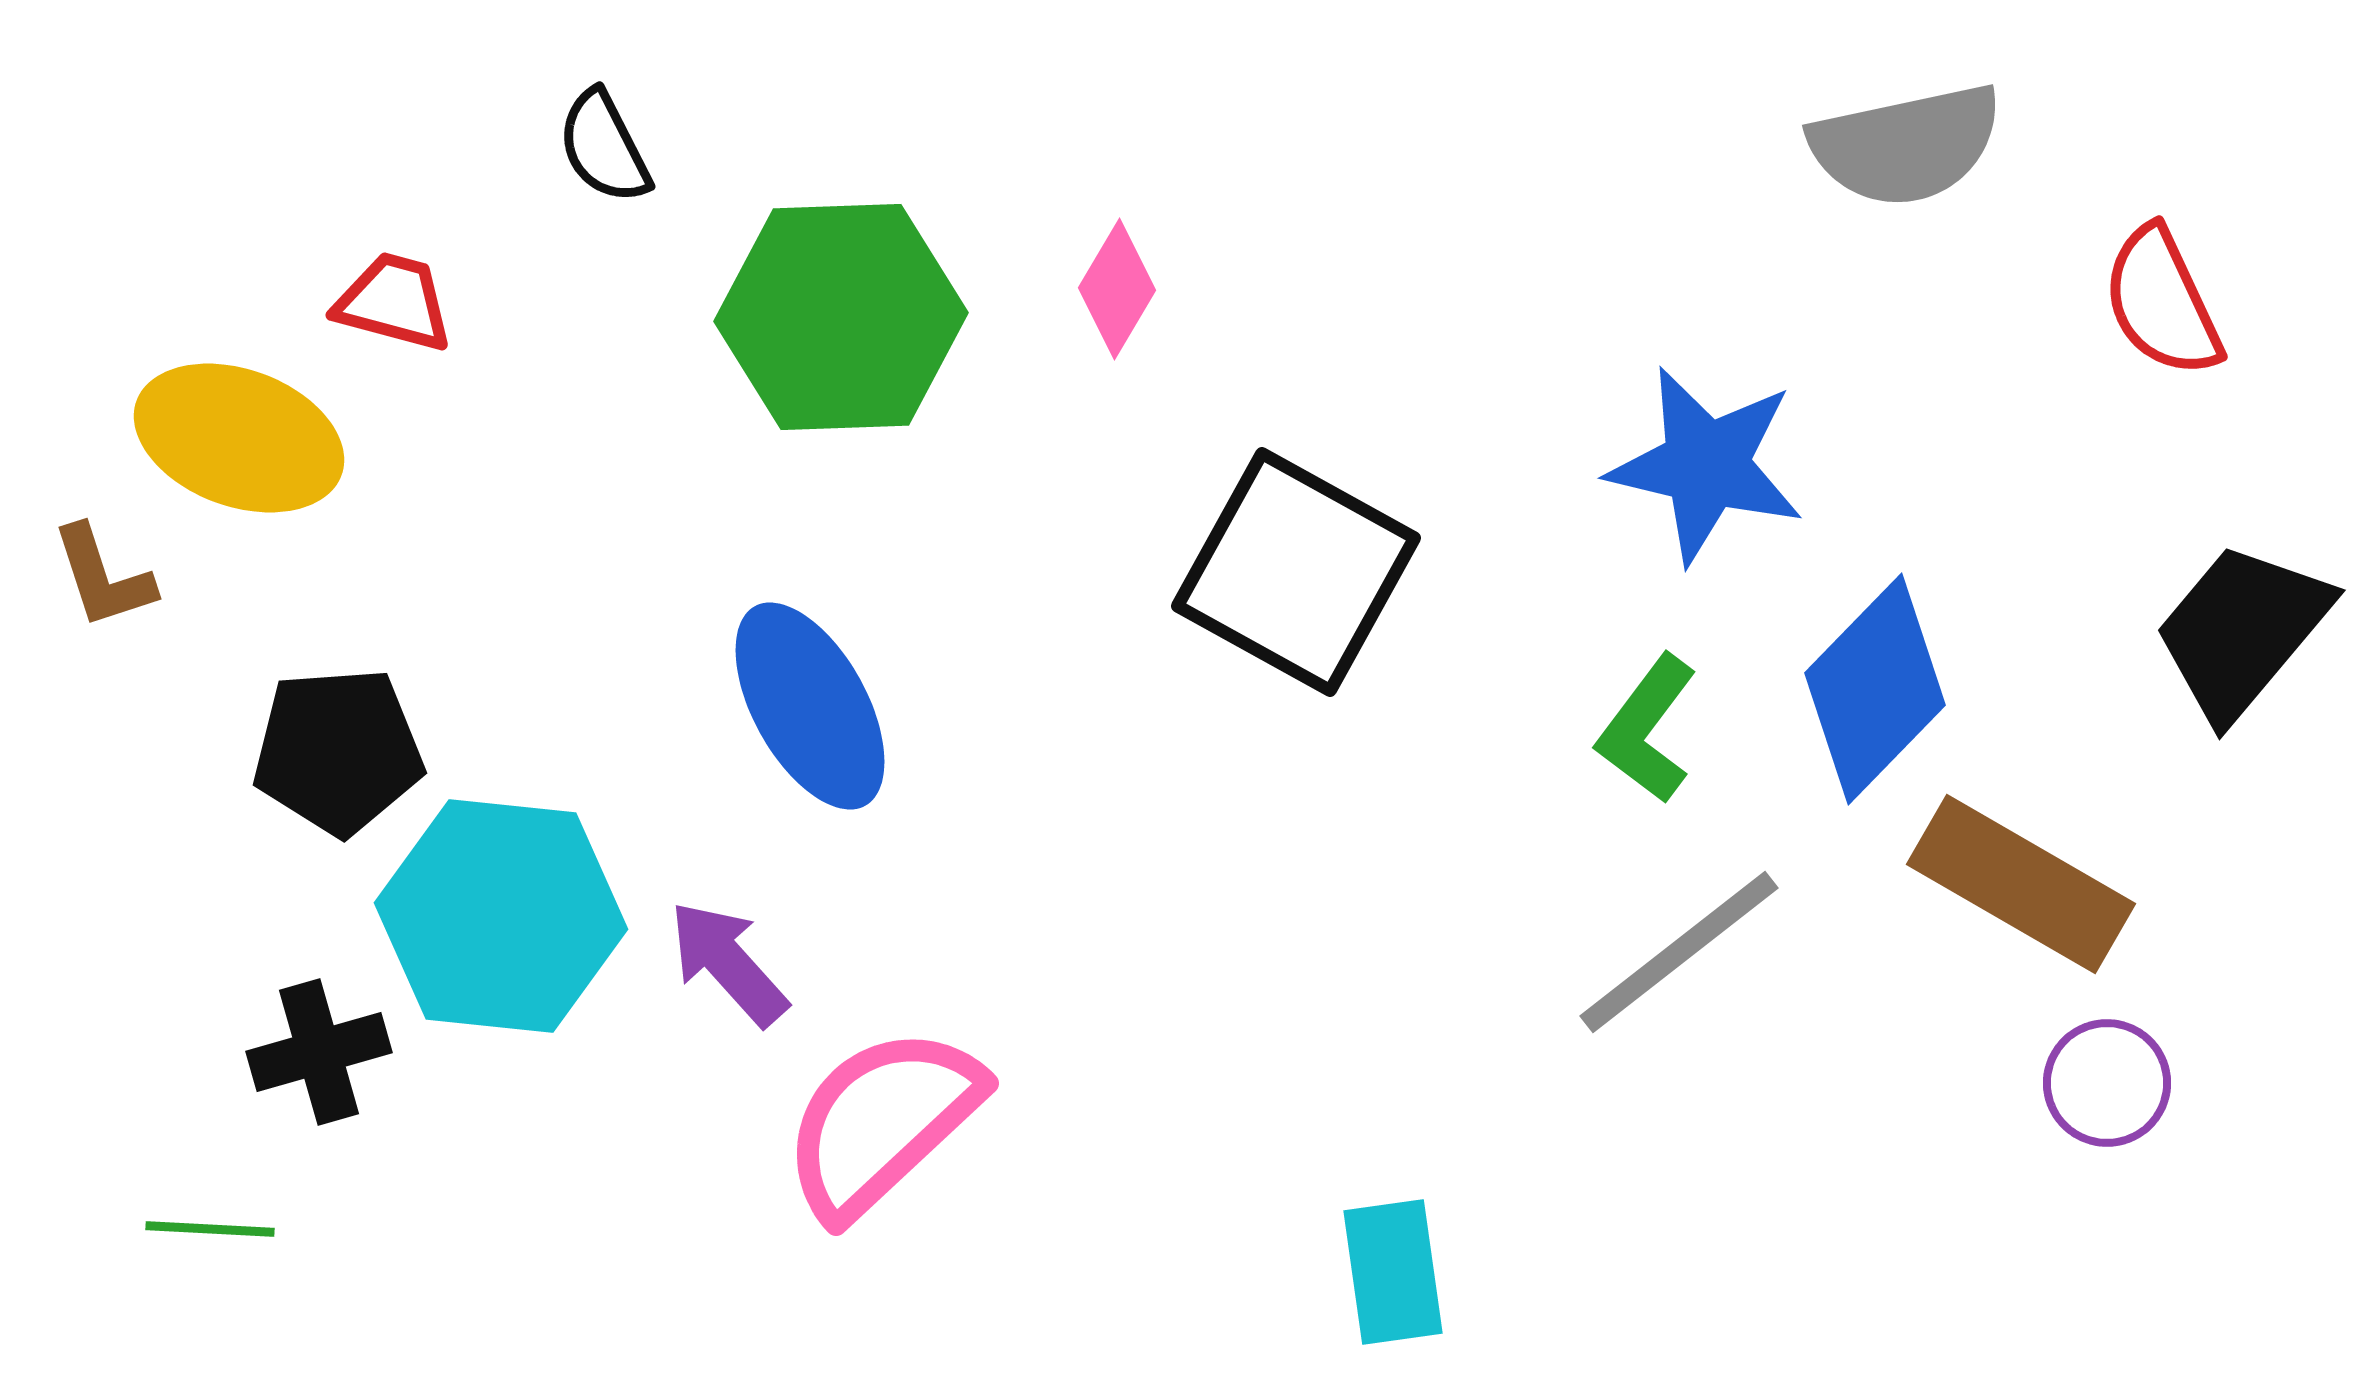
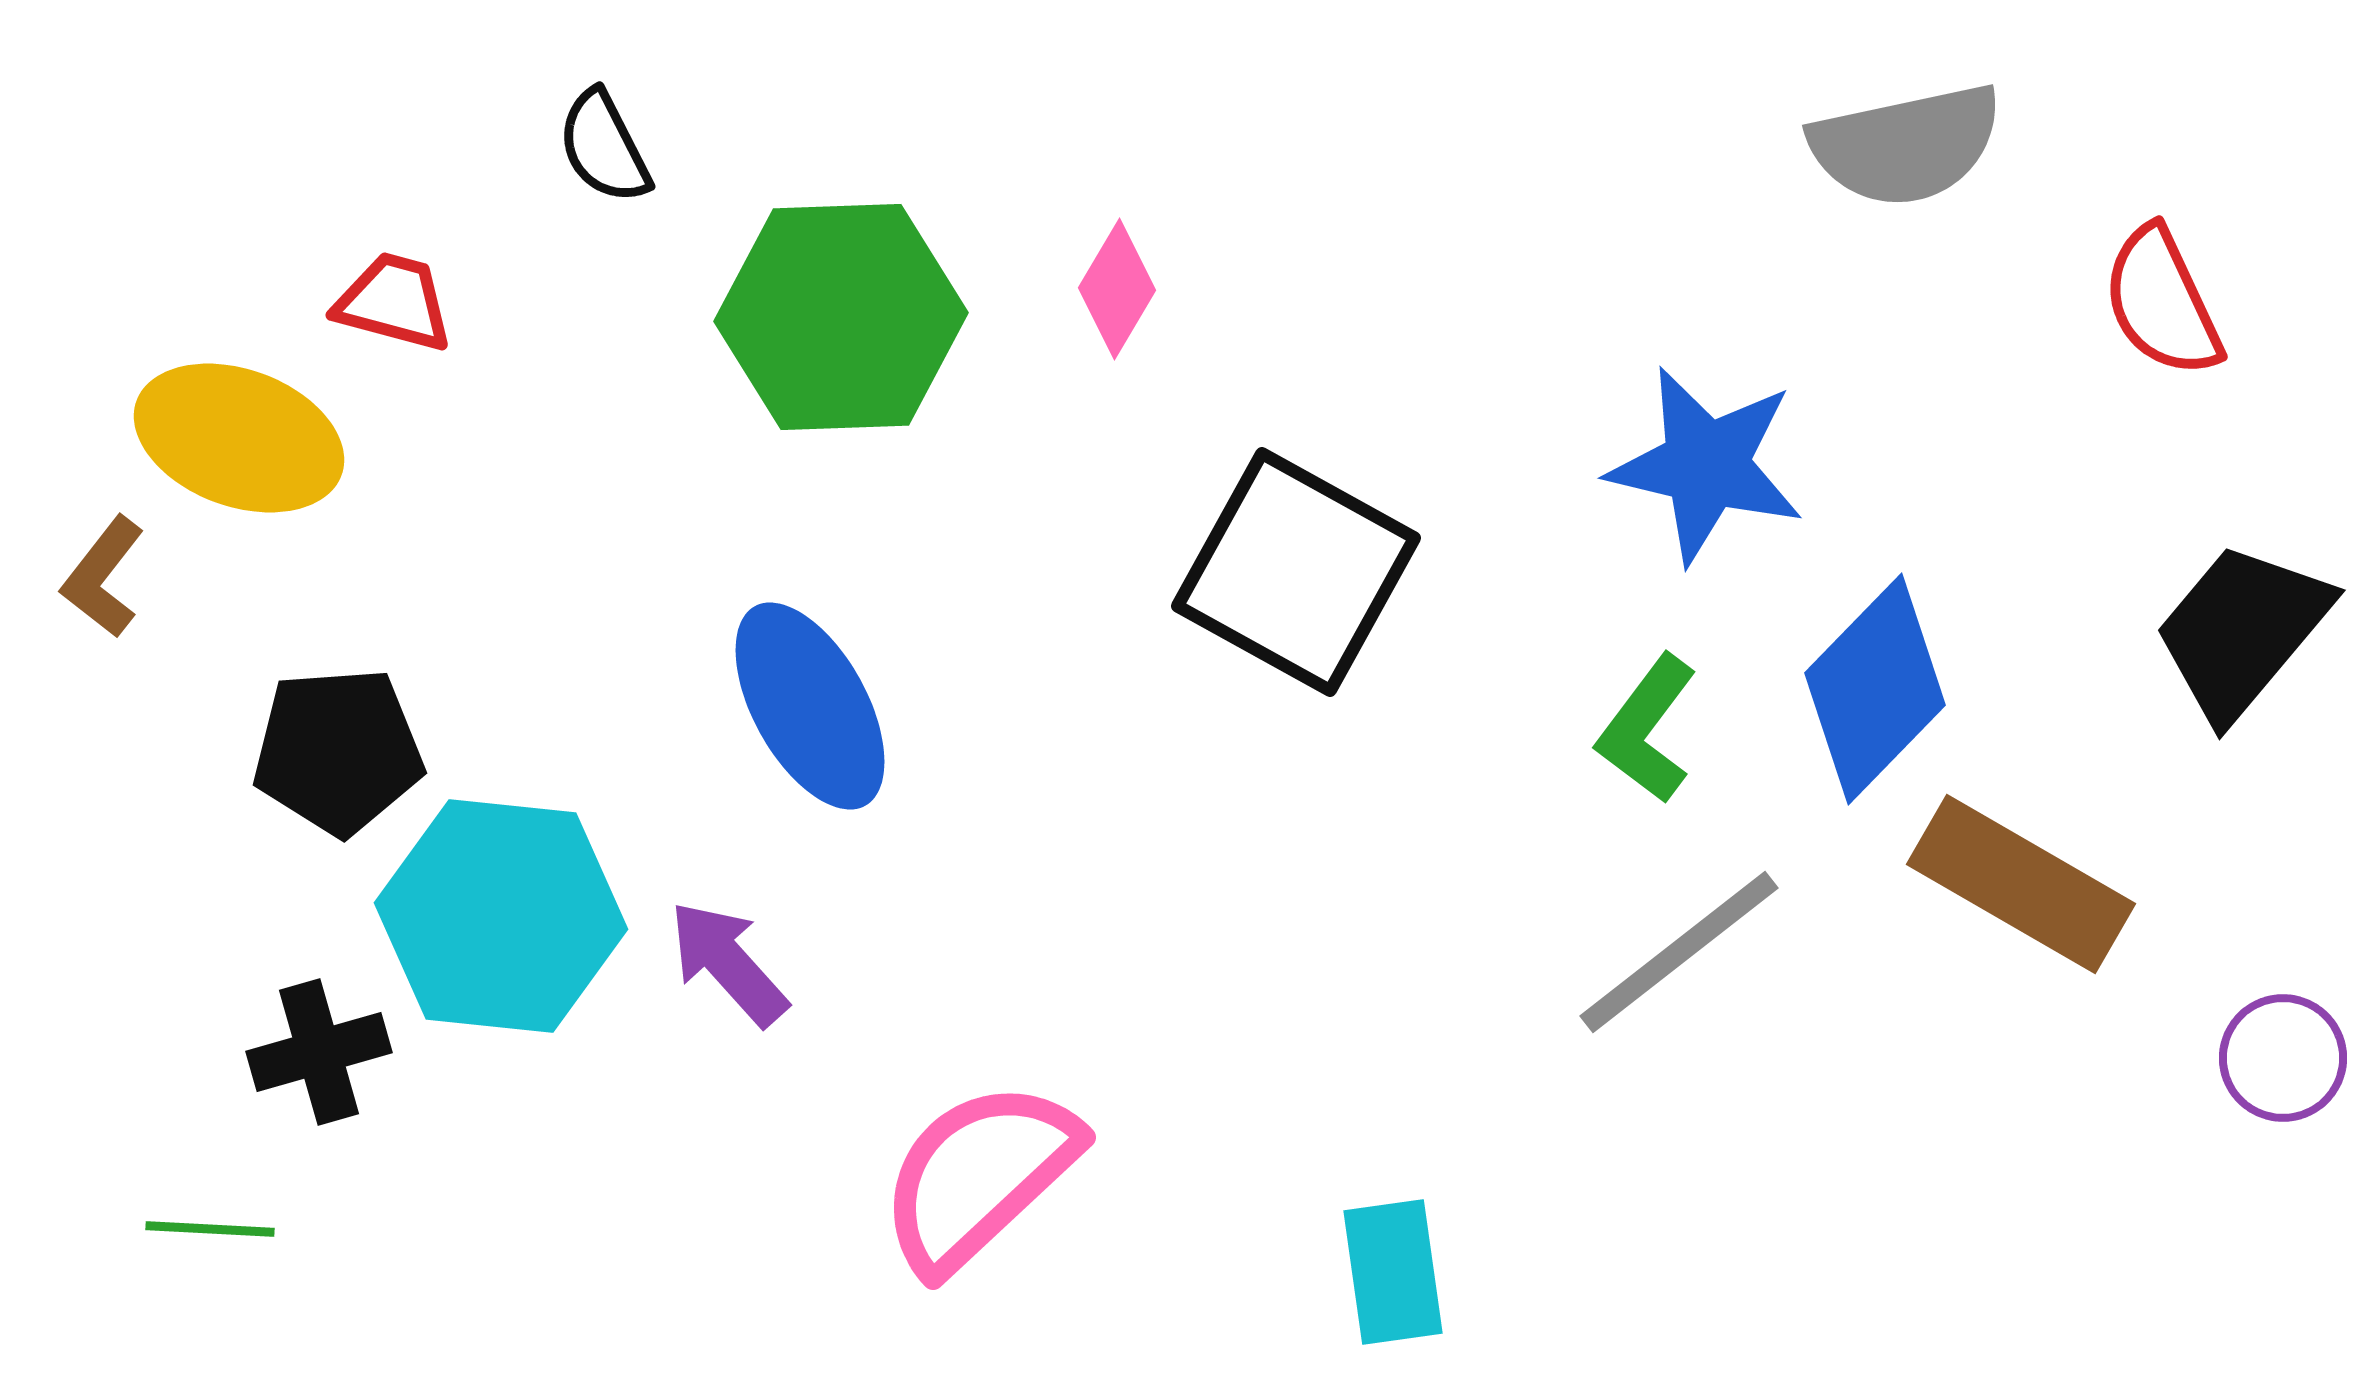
brown L-shape: rotated 56 degrees clockwise
purple circle: moved 176 px right, 25 px up
pink semicircle: moved 97 px right, 54 px down
